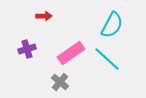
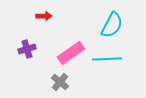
cyan line: rotated 44 degrees counterclockwise
